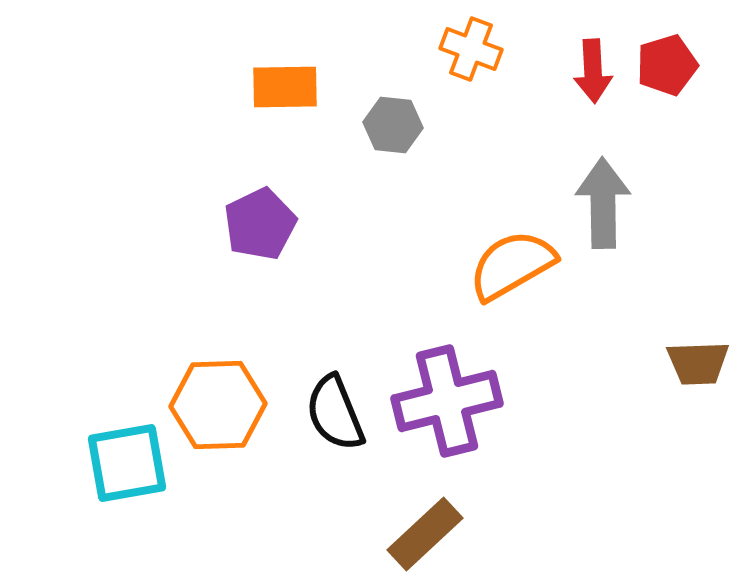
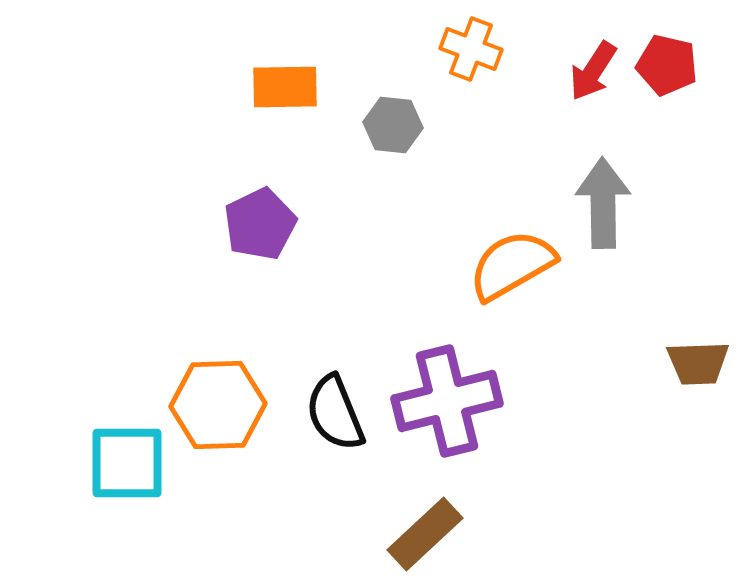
red pentagon: rotated 30 degrees clockwise
red arrow: rotated 36 degrees clockwise
cyan square: rotated 10 degrees clockwise
